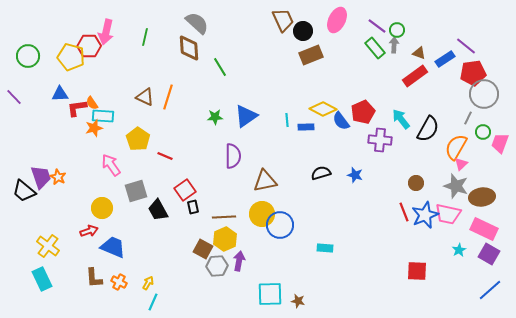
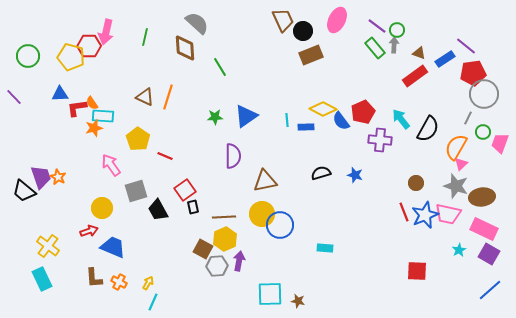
brown diamond at (189, 48): moved 4 px left
